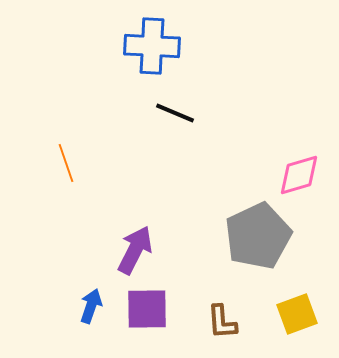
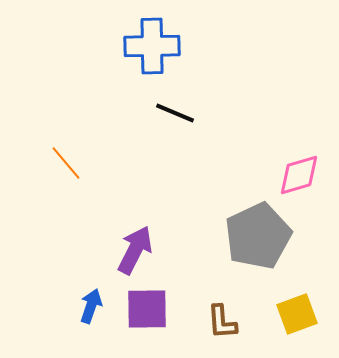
blue cross: rotated 4 degrees counterclockwise
orange line: rotated 21 degrees counterclockwise
